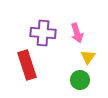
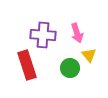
purple cross: moved 2 px down
yellow triangle: moved 1 px right, 2 px up; rotated 14 degrees counterclockwise
green circle: moved 10 px left, 12 px up
